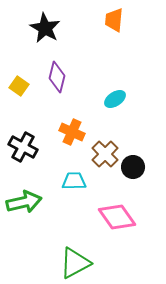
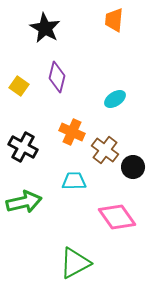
brown cross: moved 4 px up; rotated 8 degrees counterclockwise
